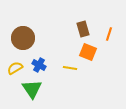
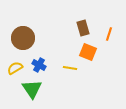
brown rectangle: moved 1 px up
